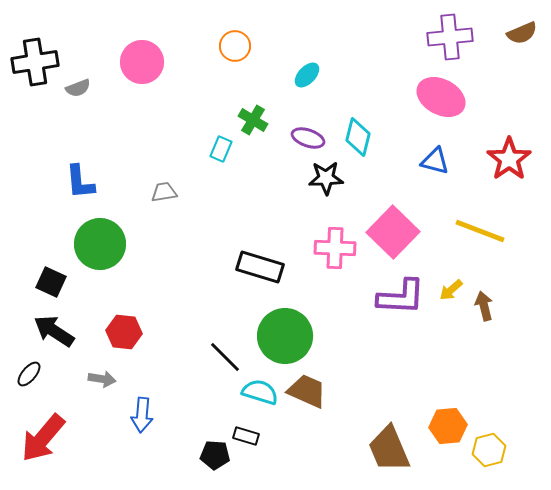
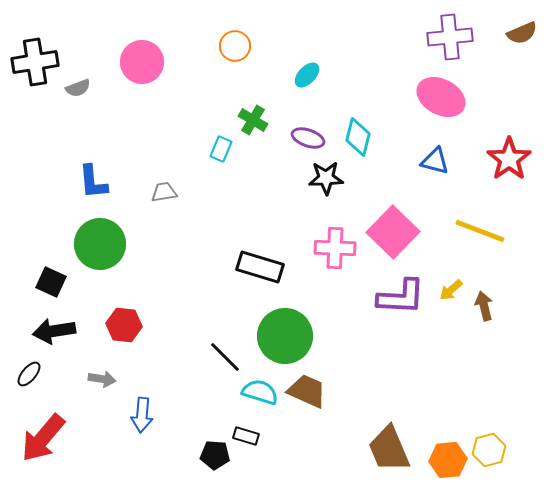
blue L-shape at (80, 182): moved 13 px right
black arrow at (54, 331): rotated 42 degrees counterclockwise
red hexagon at (124, 332): moved 7 px up
orange hexagon at (448, 426): moved 34 px down
